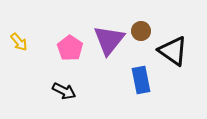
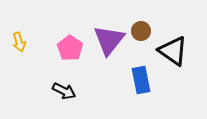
yellow arrow: rotated 24 degrees clockwise
